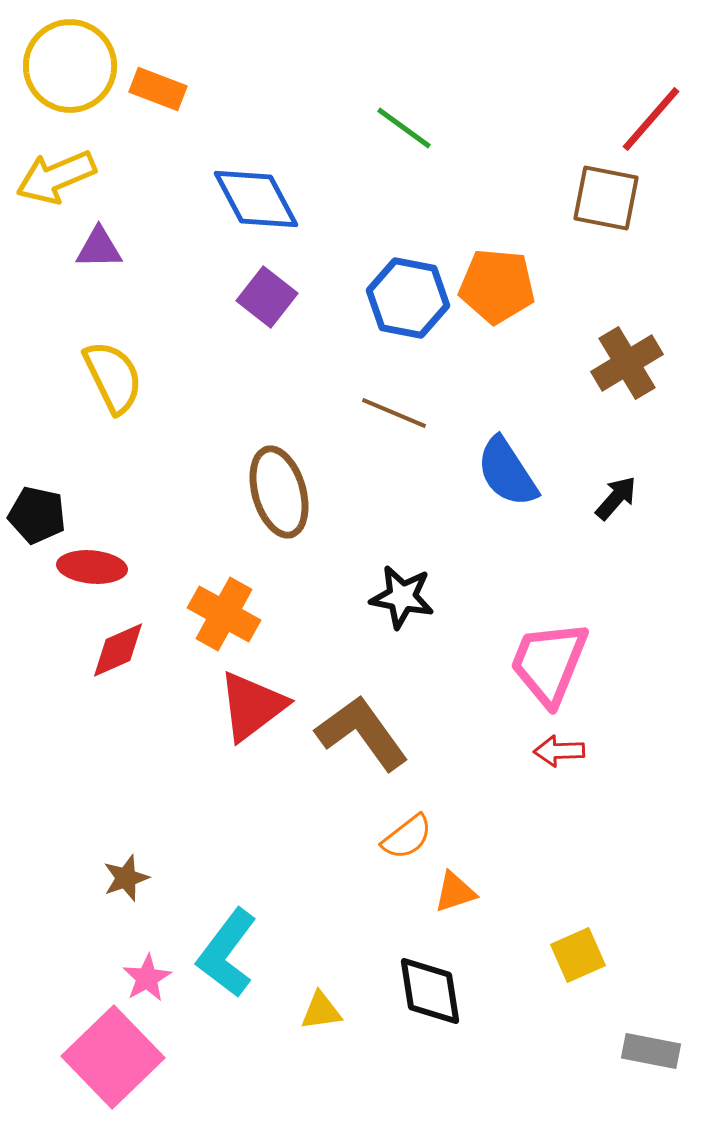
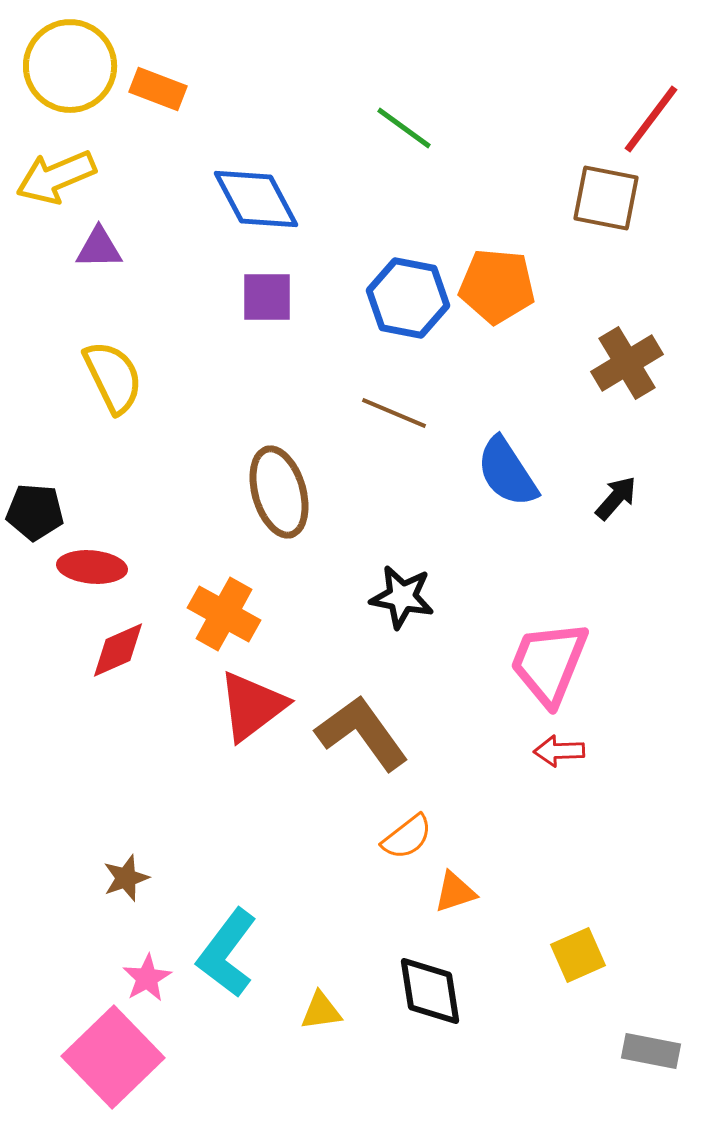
red line: rotated 4 degrees counterclockwise
purple square: rotated 38 degrees counterclockwise
black pentagon: moved 2 px left, 3 px up; rotated 8 degrees counterclockwise
